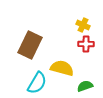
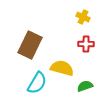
yellow cross: moved 8 px up
